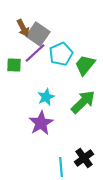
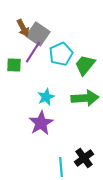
purple line: moved 2 px left, 1 px up; rotated 15 degrees counterclockwise
green arrow: moved 2 px right, 4 px up; rotated 40 degrees clockwise
